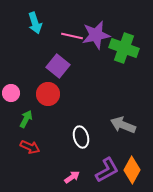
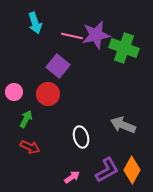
pink circle: moved 3 px right, 1 px up
